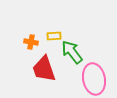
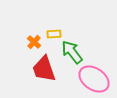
yellow rectangle: moved 2 px up
orange cross: moved 3 px right; rotated 32 degrees clockwise
pink ellipse: rotated 44 degrees counterclockwise
